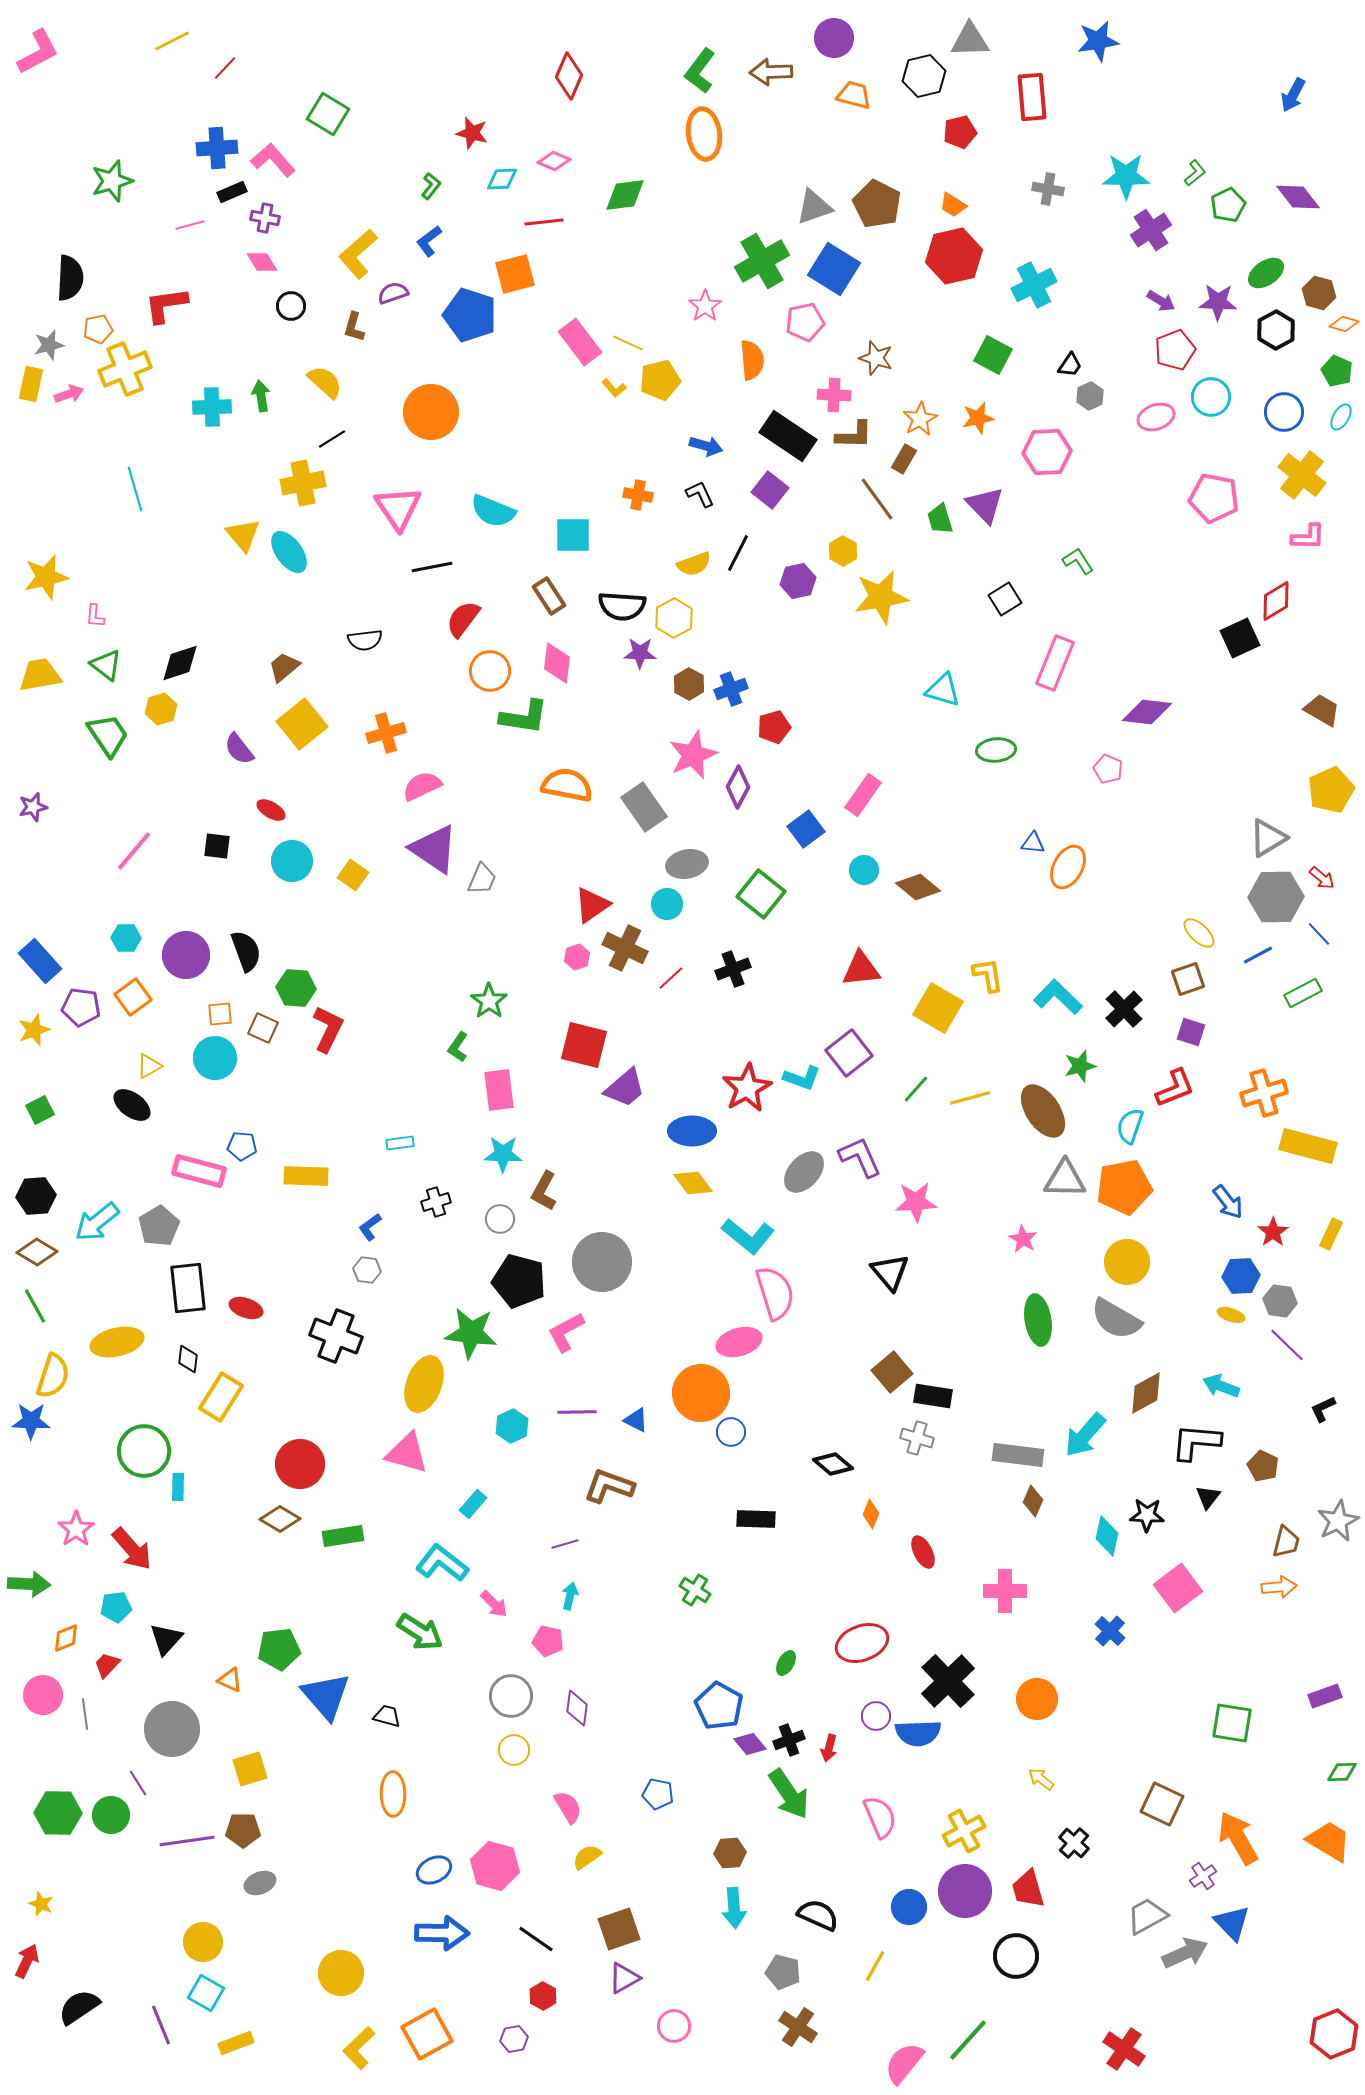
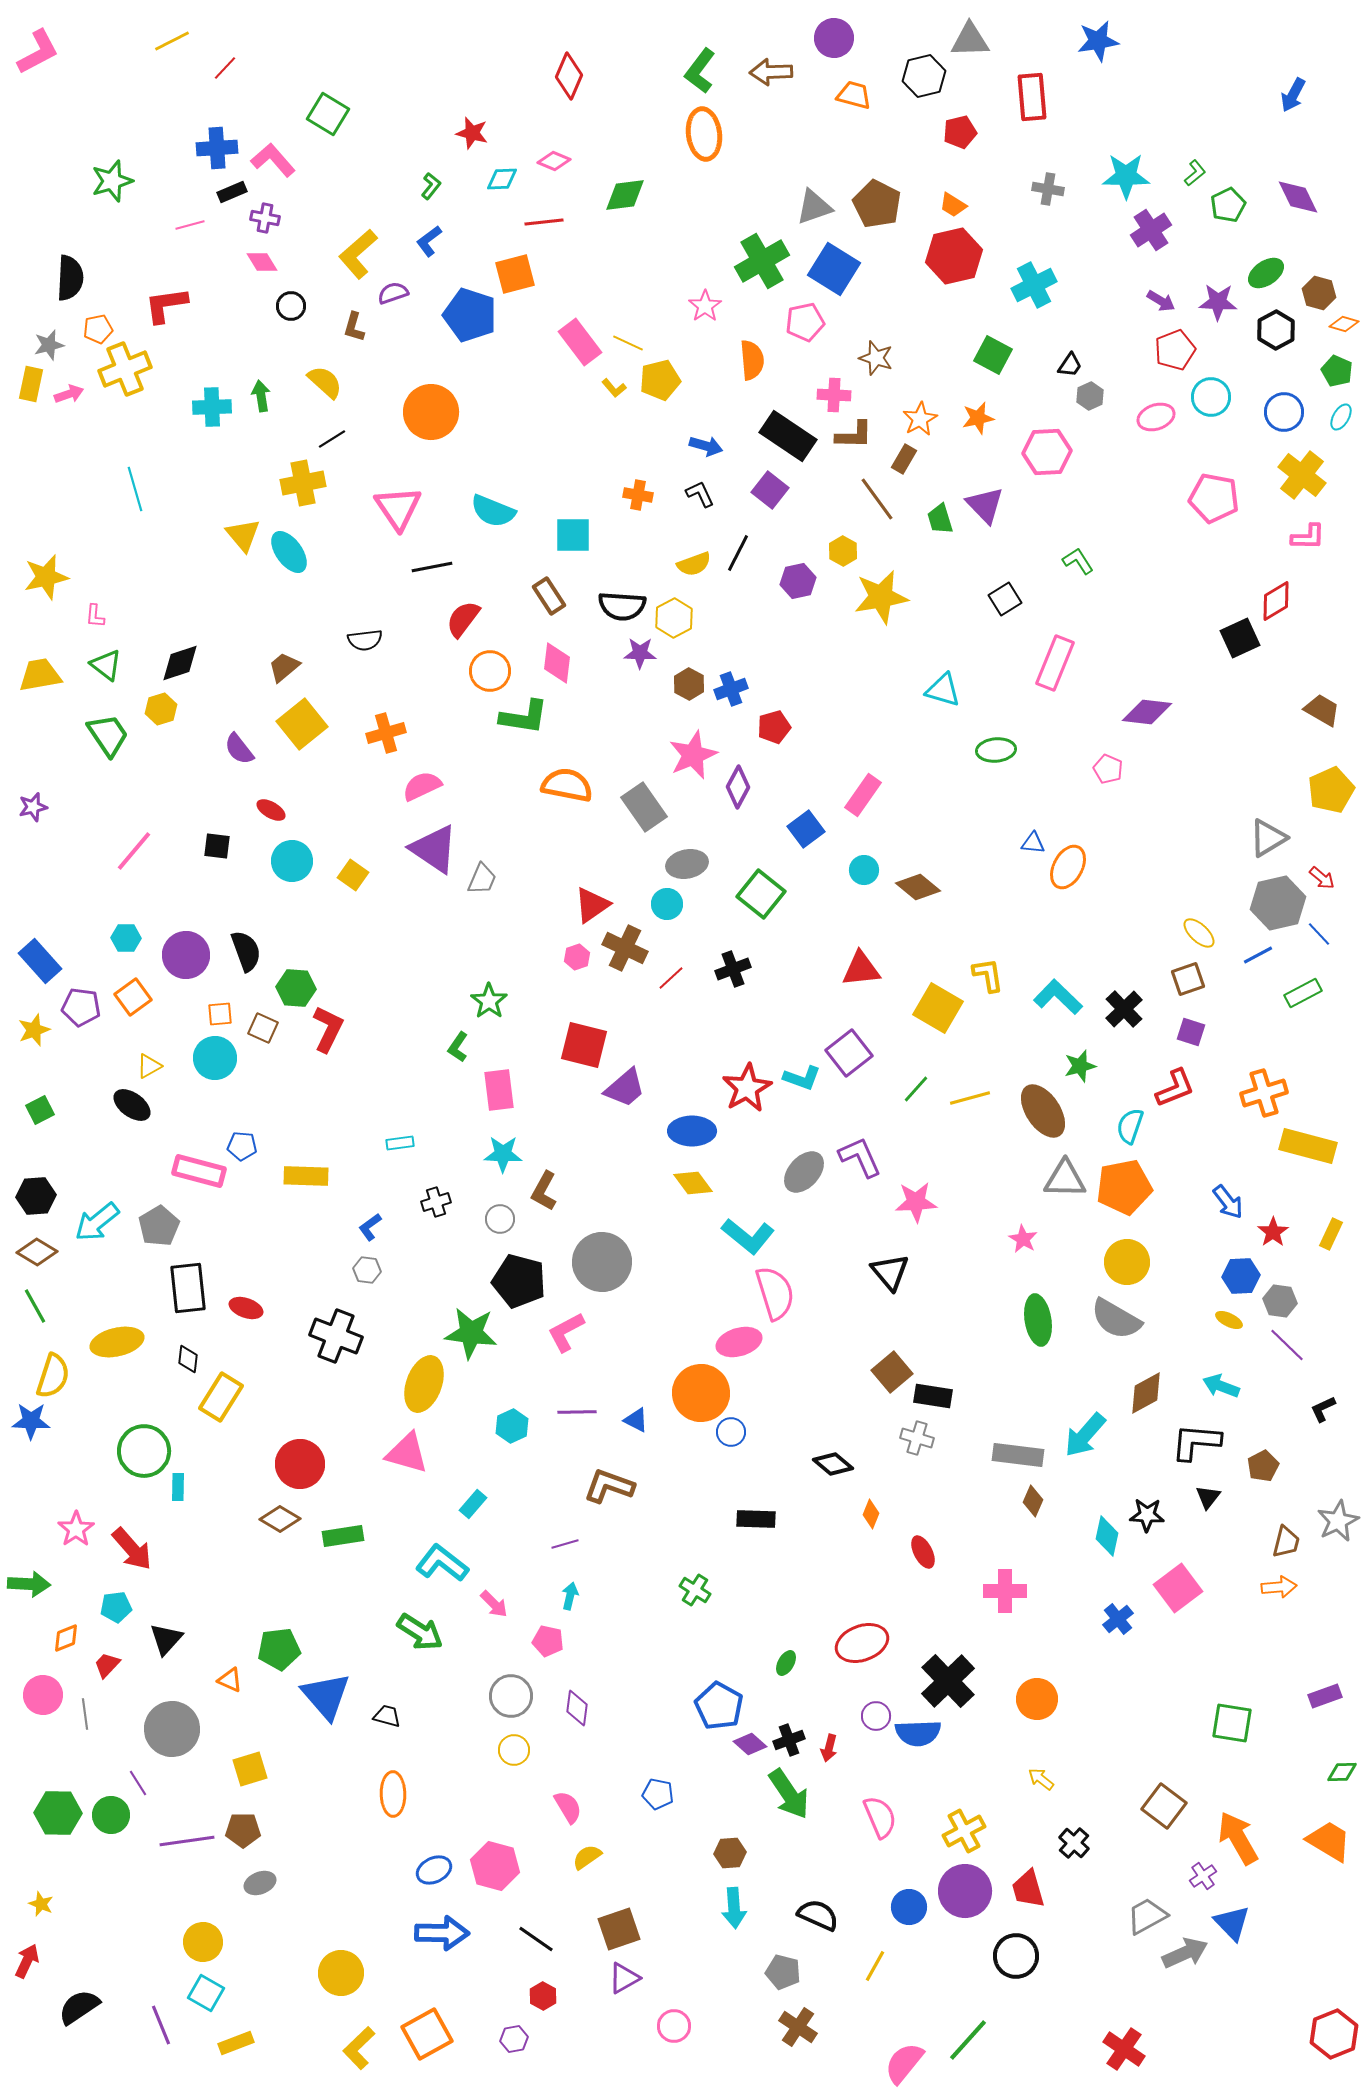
purple diamond at (1298, 197): rotated 12 degrees clockwise
gray hexagon at (1276, 897): moved 2 px right, 6 px down; rotated 12 degrees counterclockwise
yellow ellipse at (1231, 1315): moved 2 px left, 5 px down; rotated 8 degrees clockwise
brown pentagon at (1263, 1466): rotated 20 degrees clockwise
blue cross at (1110, 1631): moved 8 px right, 12 px up; rotated 8 degrees clockwise
purple diamond at (750, 1744): rotated 8 degrees counterclockwise
brown square at (1162, 1804): moved 2 px right, 2 px down; rotated 12 degrees clockwise
